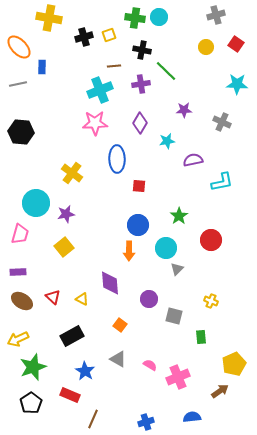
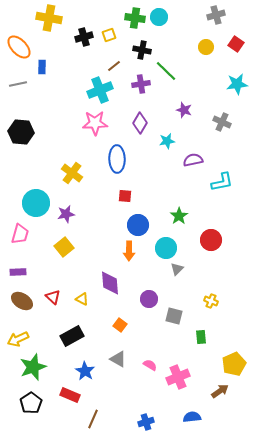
brown line at (114, 66): rotated 32 degrees counterclockwise
cyan star at (237, 84): rotated 10 degrees counterclockwise
purple star at (184, 110): rotated 21 degrees clockwise
red square at (139, 186): moved 14 px left, 10 px down
